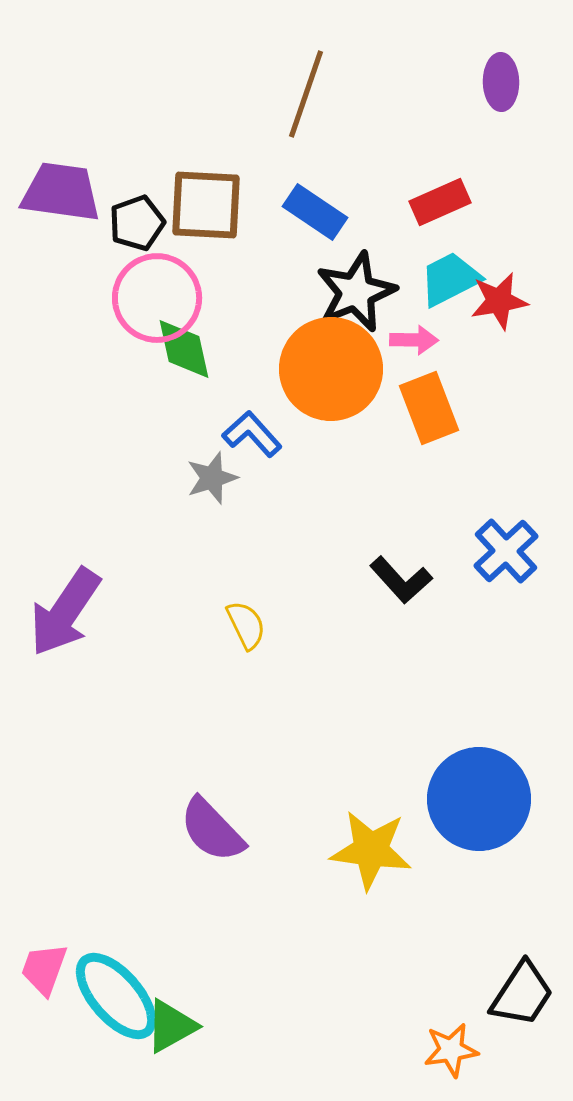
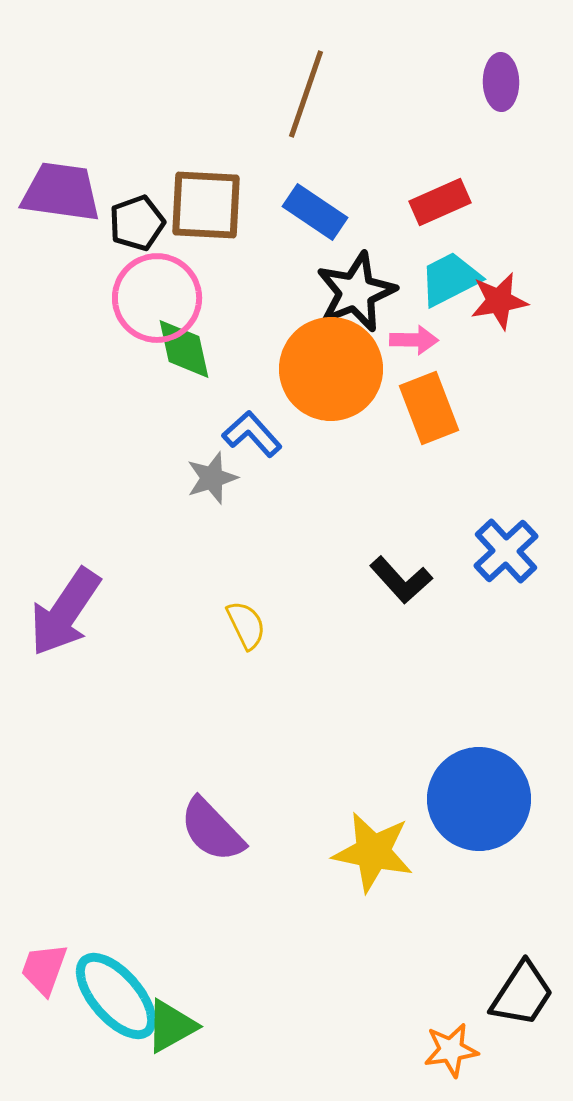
yellow star: moved 2 px right, 2 px down; rotated 4 degrees clockwise
